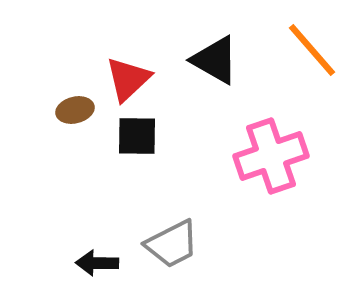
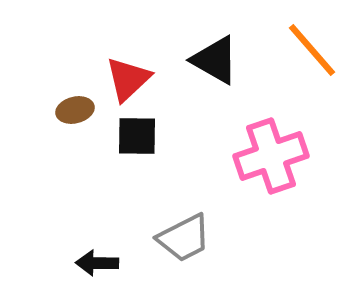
gray trapezoid: moved 12 px right, 6 px up
